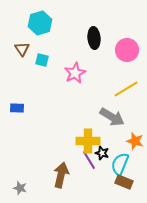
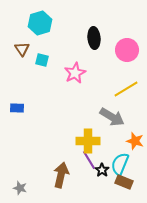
black star: moved 17 px down; rotated 16 degrees clockwise
